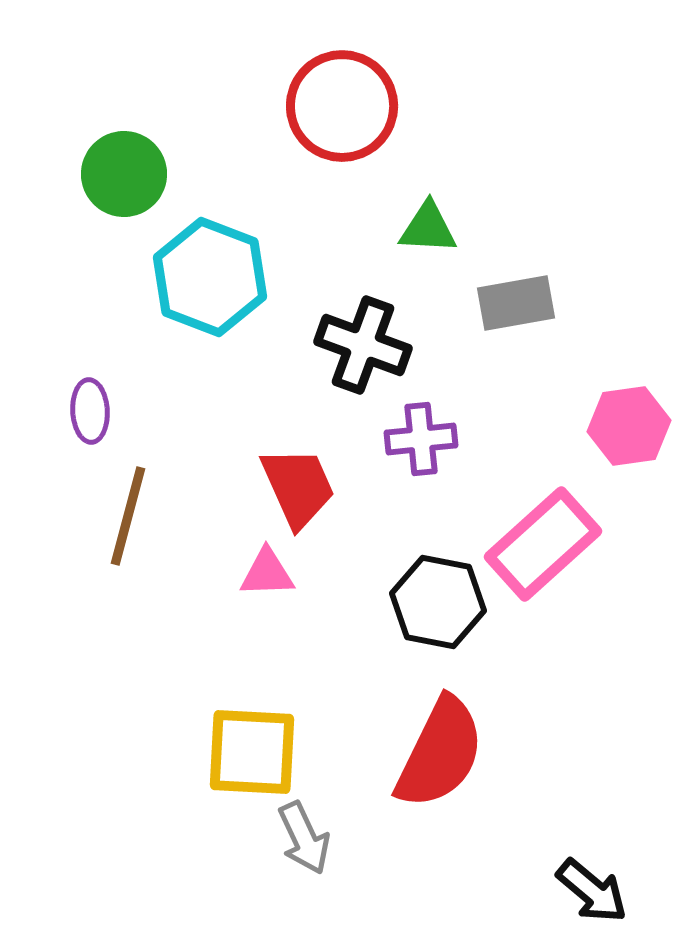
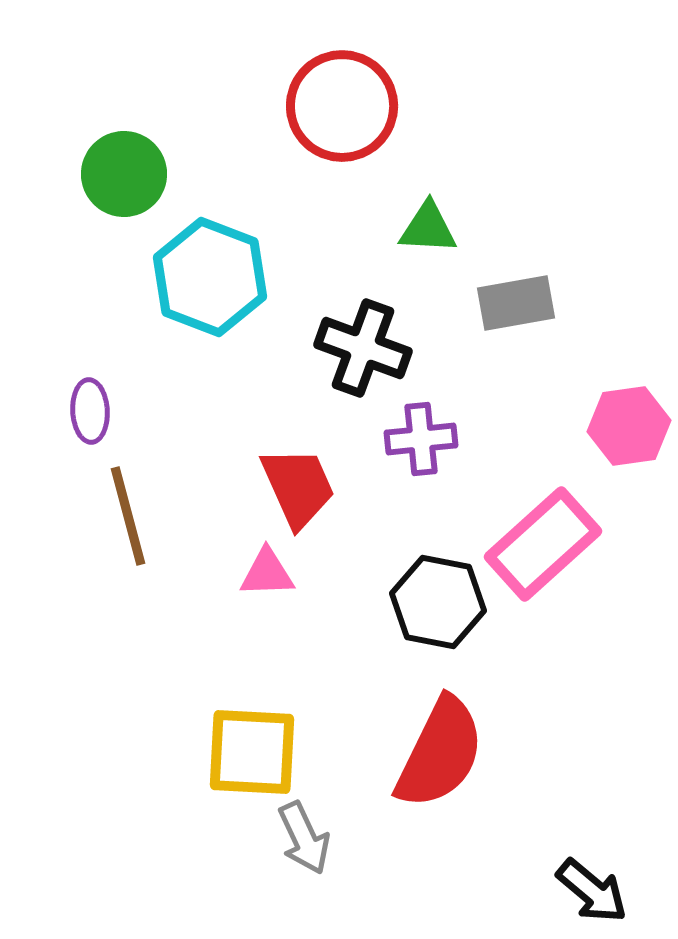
black cross: moved 3 px down
brown line: rotated 30 degrees counterclockwise
